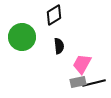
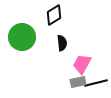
black semicircle: moved 3 px right, 3 px up
black line: moved 2 px right
